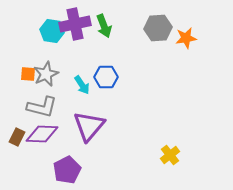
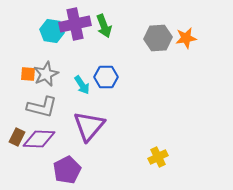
gray hexagon: moved 10 px down
purple diamond: moved 3 px left, 5 px down
yellow cross: moved 12 px left, 2 px down; rotated 12 degrees clockwise
